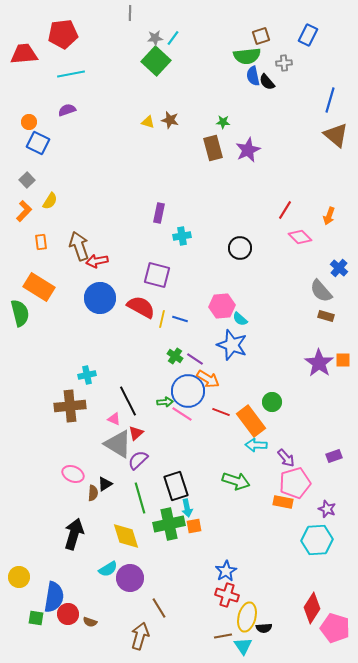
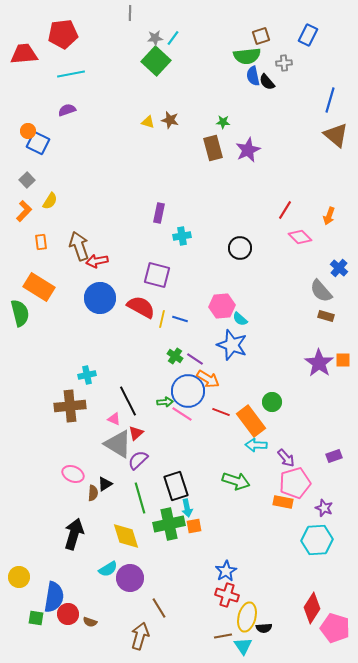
orange circle at (29, 122): moved 1 px left, 9 px down
purple star at (327, 509): moved 3 px left, 1 px up
